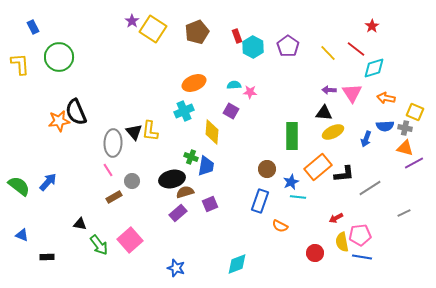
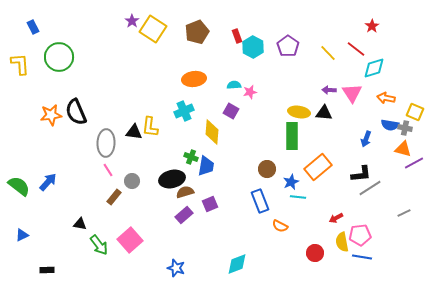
orange ellipse at (194, 83): moved 4 px up; rotated 15 degrees clockwise
pink star at (250, 92): rotated 16 degrees counterclockwise
orange star at (59, 121): moved 8 px left, 6 px up
blue semicircle at (385, 126): moved 5 px right, 1 px up; rotated 12 degrees clockwise
yellow L-shape at (150, 131): moved 4 px up
black triangle at (134, 132): rotated 42 degrees counterclockwise
yellow ellipse at (333, 132): moved 34 px left, 20 px up; rotated 35 degrees clockwise
gray ellipse at (113, 143): moved 7 px left
orange triangle at (405, 148): moved 2 px left, 1 px down
black L-shape at (344, 174): moved 17 px right
brown rectangle at (114, 197): rotated 21 degrees counterclockwise
blue rectangle at (260, 201): rotated 40 degrees counterclockwise
purple rectangle at (178, 213): moved 6 px right, 2 px down
blue triangle at (22, 235): rotated 48 degrees counterclockwise
black rectangle at (47, 257): moved 13 px down
